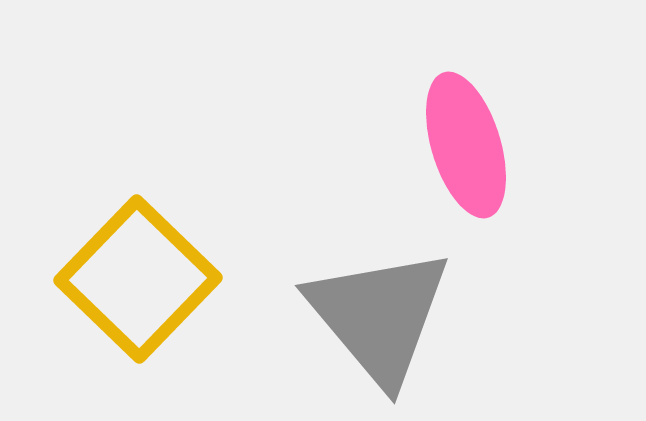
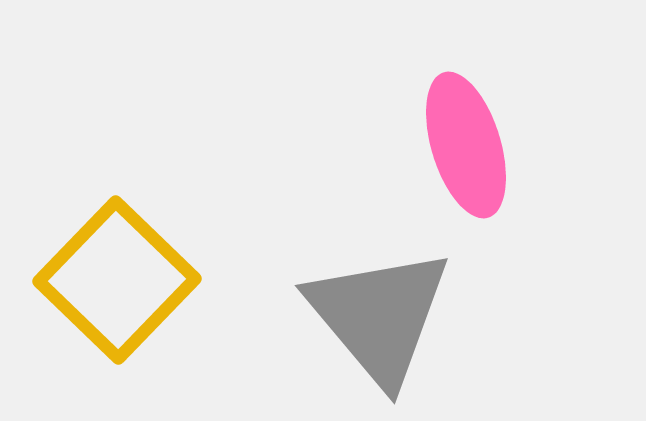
yellow square: moved 21 px left, 1 px down
